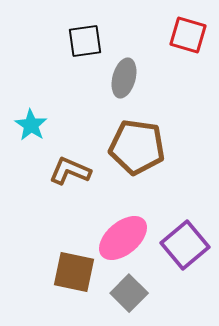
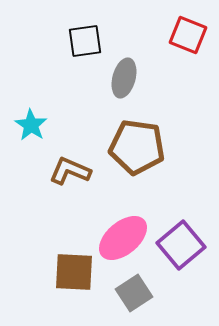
red square: rotated 6 degrees clockwise
purple square: moved 4 px left
brown square: rotated 9 degrees counterclockwise
gray square: moved 5 px right; rotated 12 degrees clockwise
